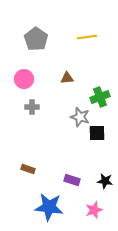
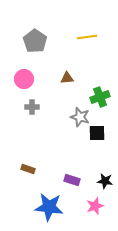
gray pentagon: moved 1 px left, 2 px down
pink star: moved 1 px right, 4 px up
